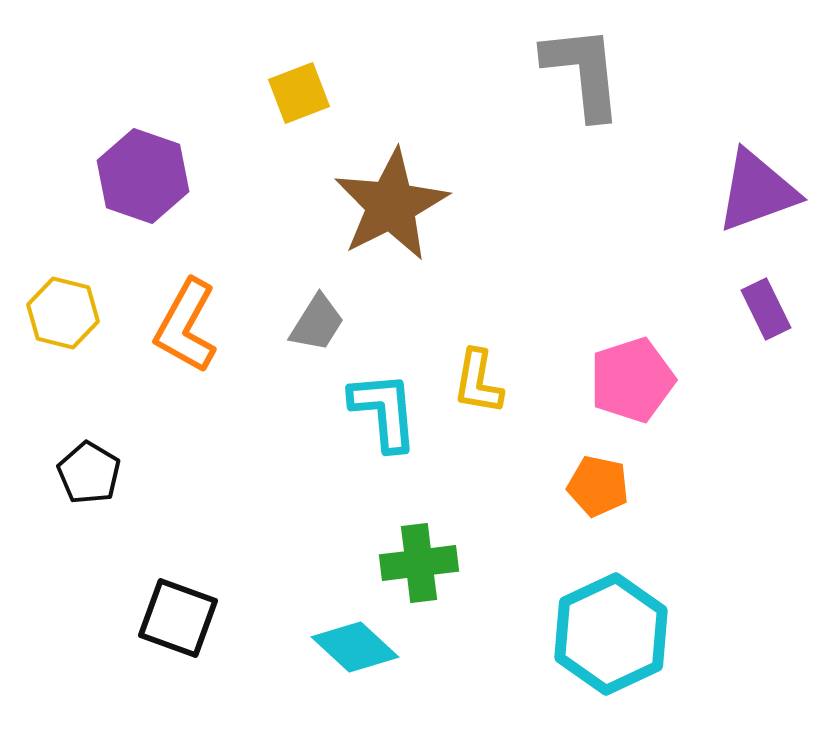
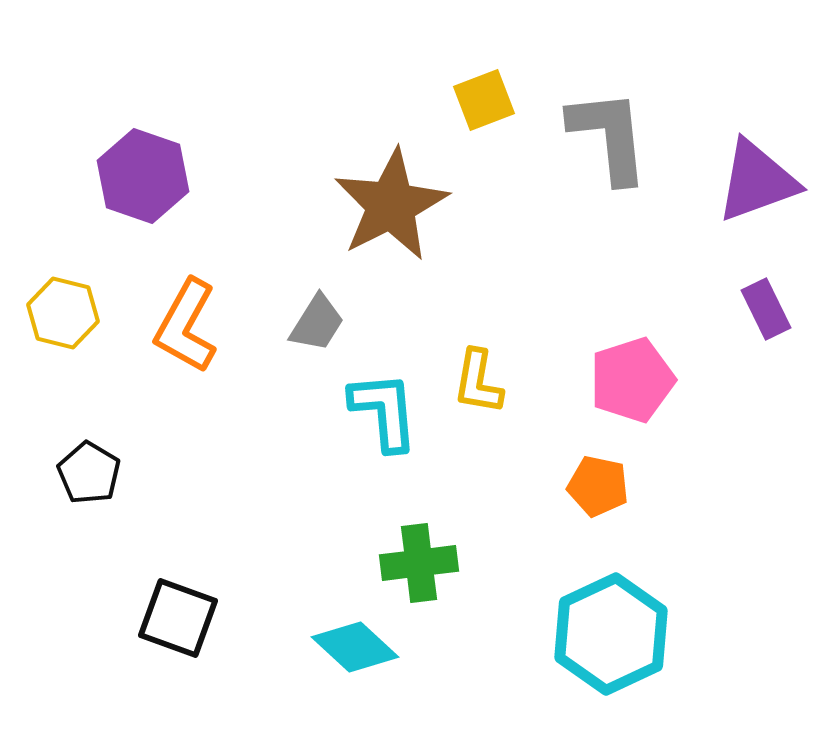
gray L-shape: moved 26 px right, 64 px down
yellow square: moved 185 px right, 7 px down
purple triangle: moved 10 px up
